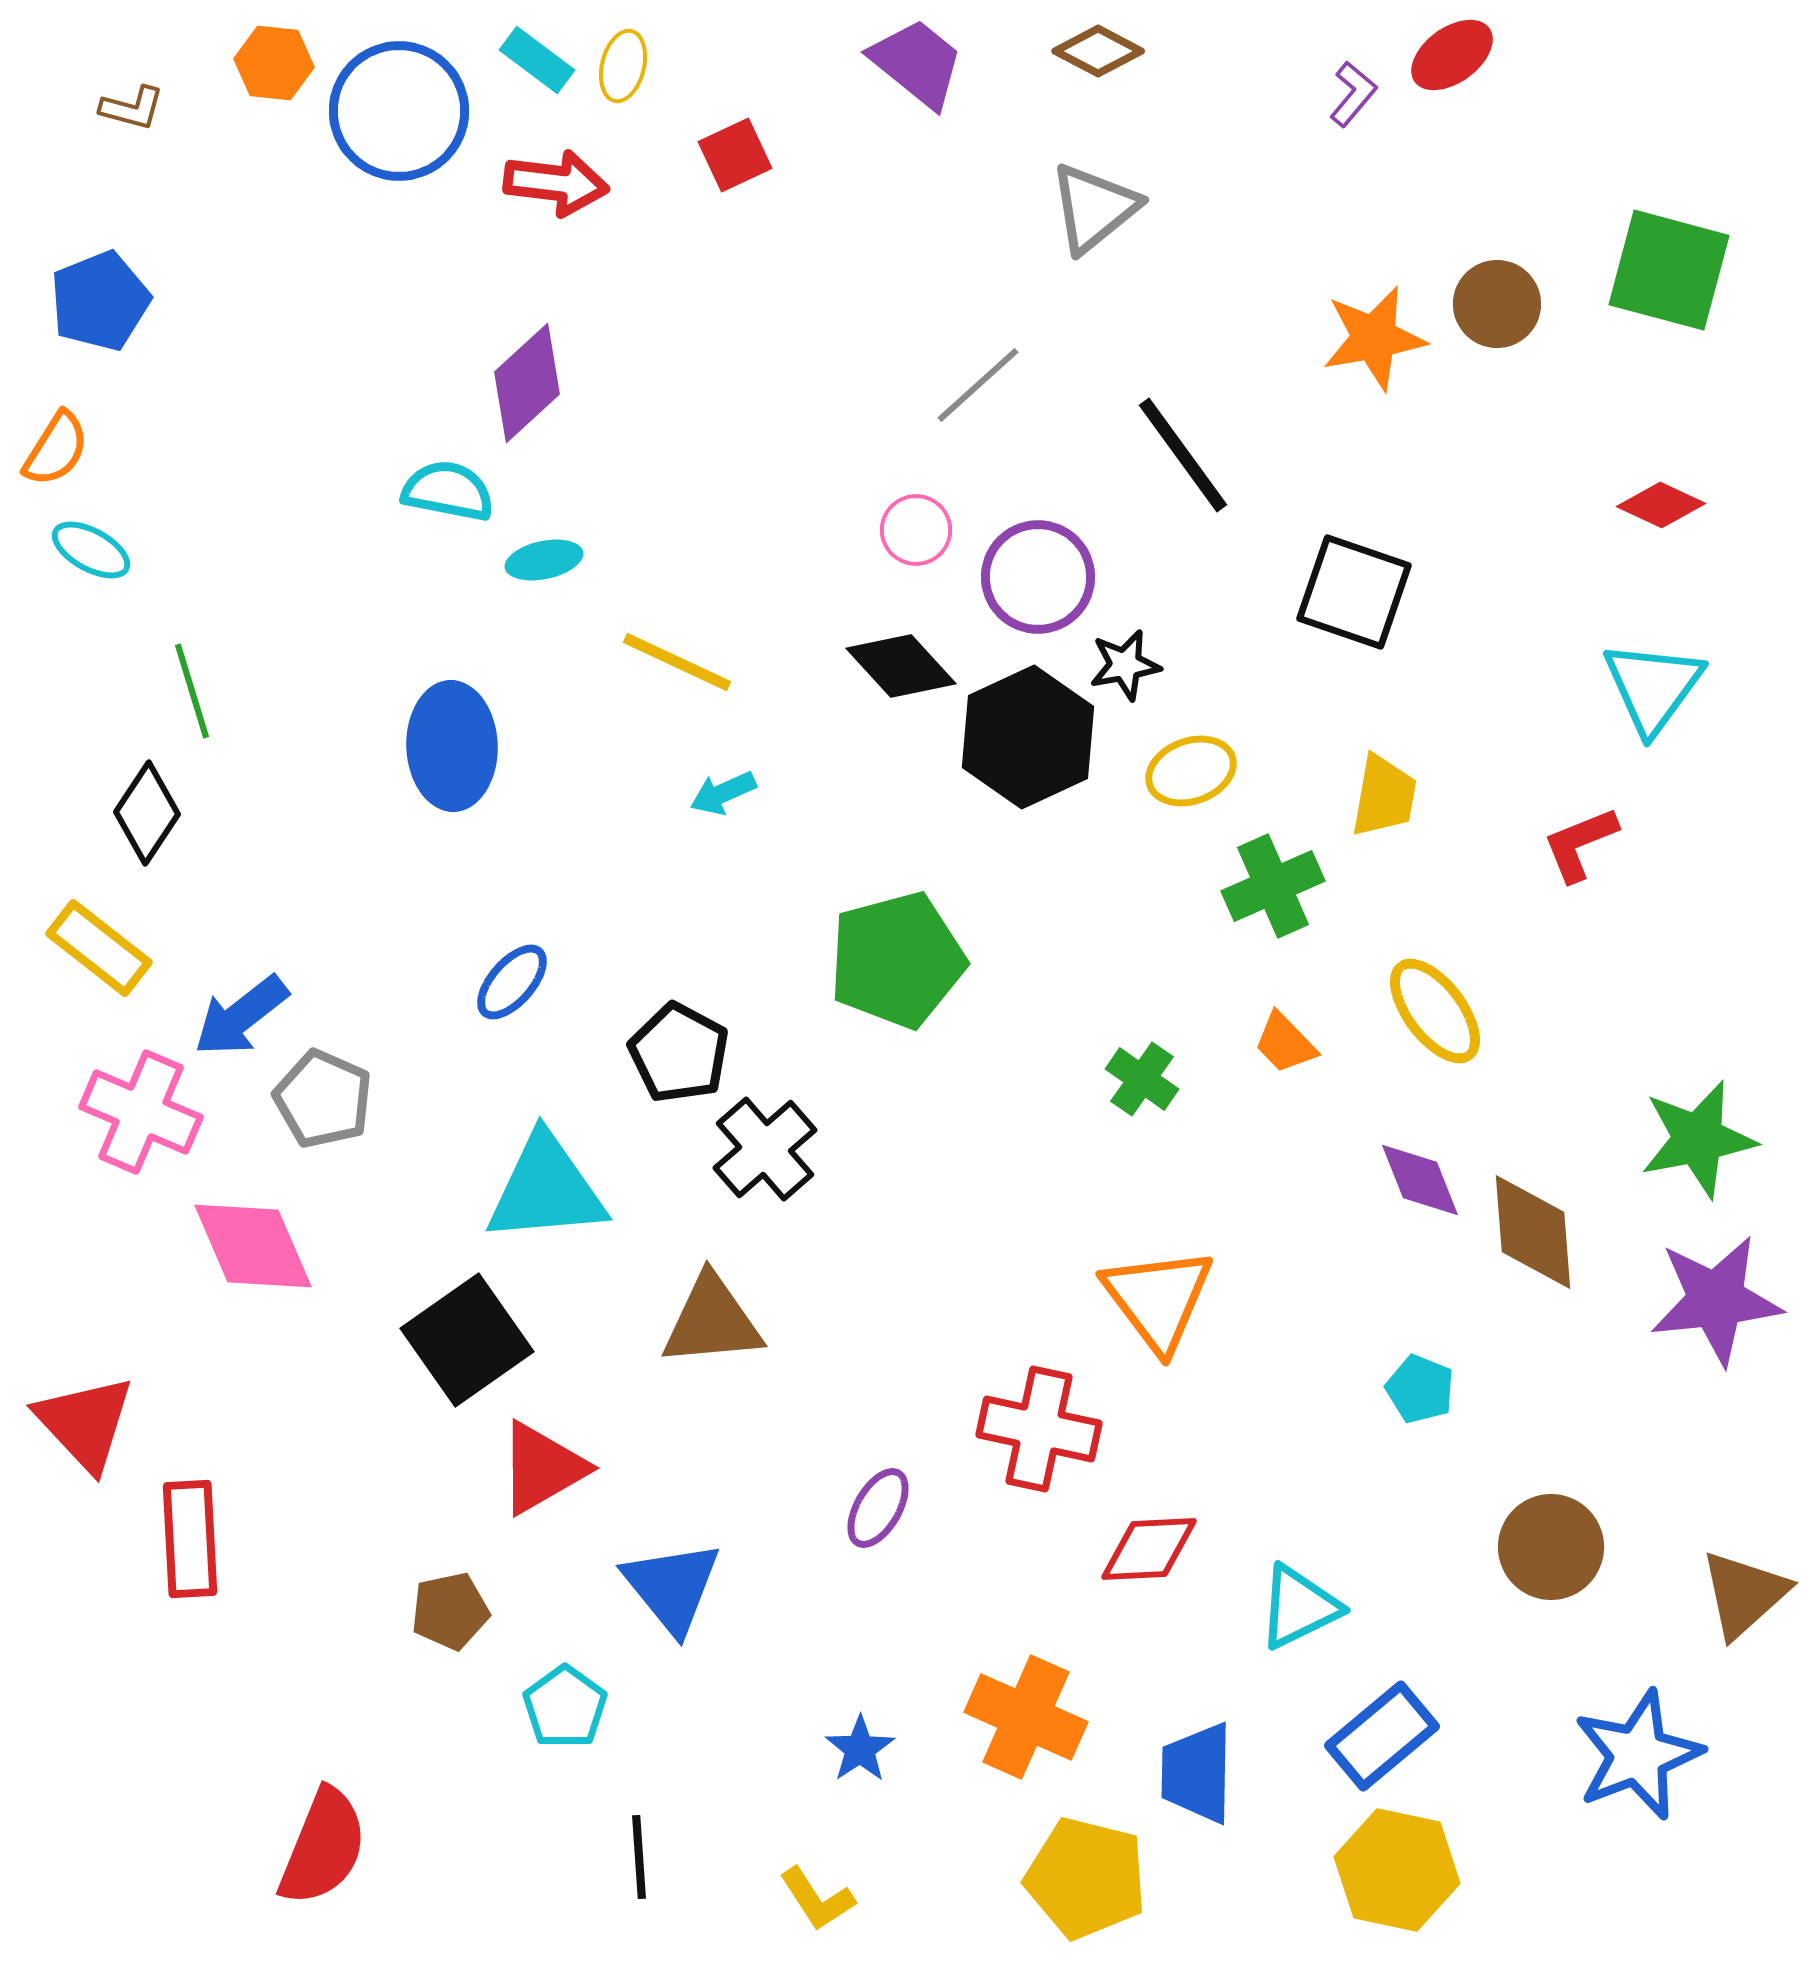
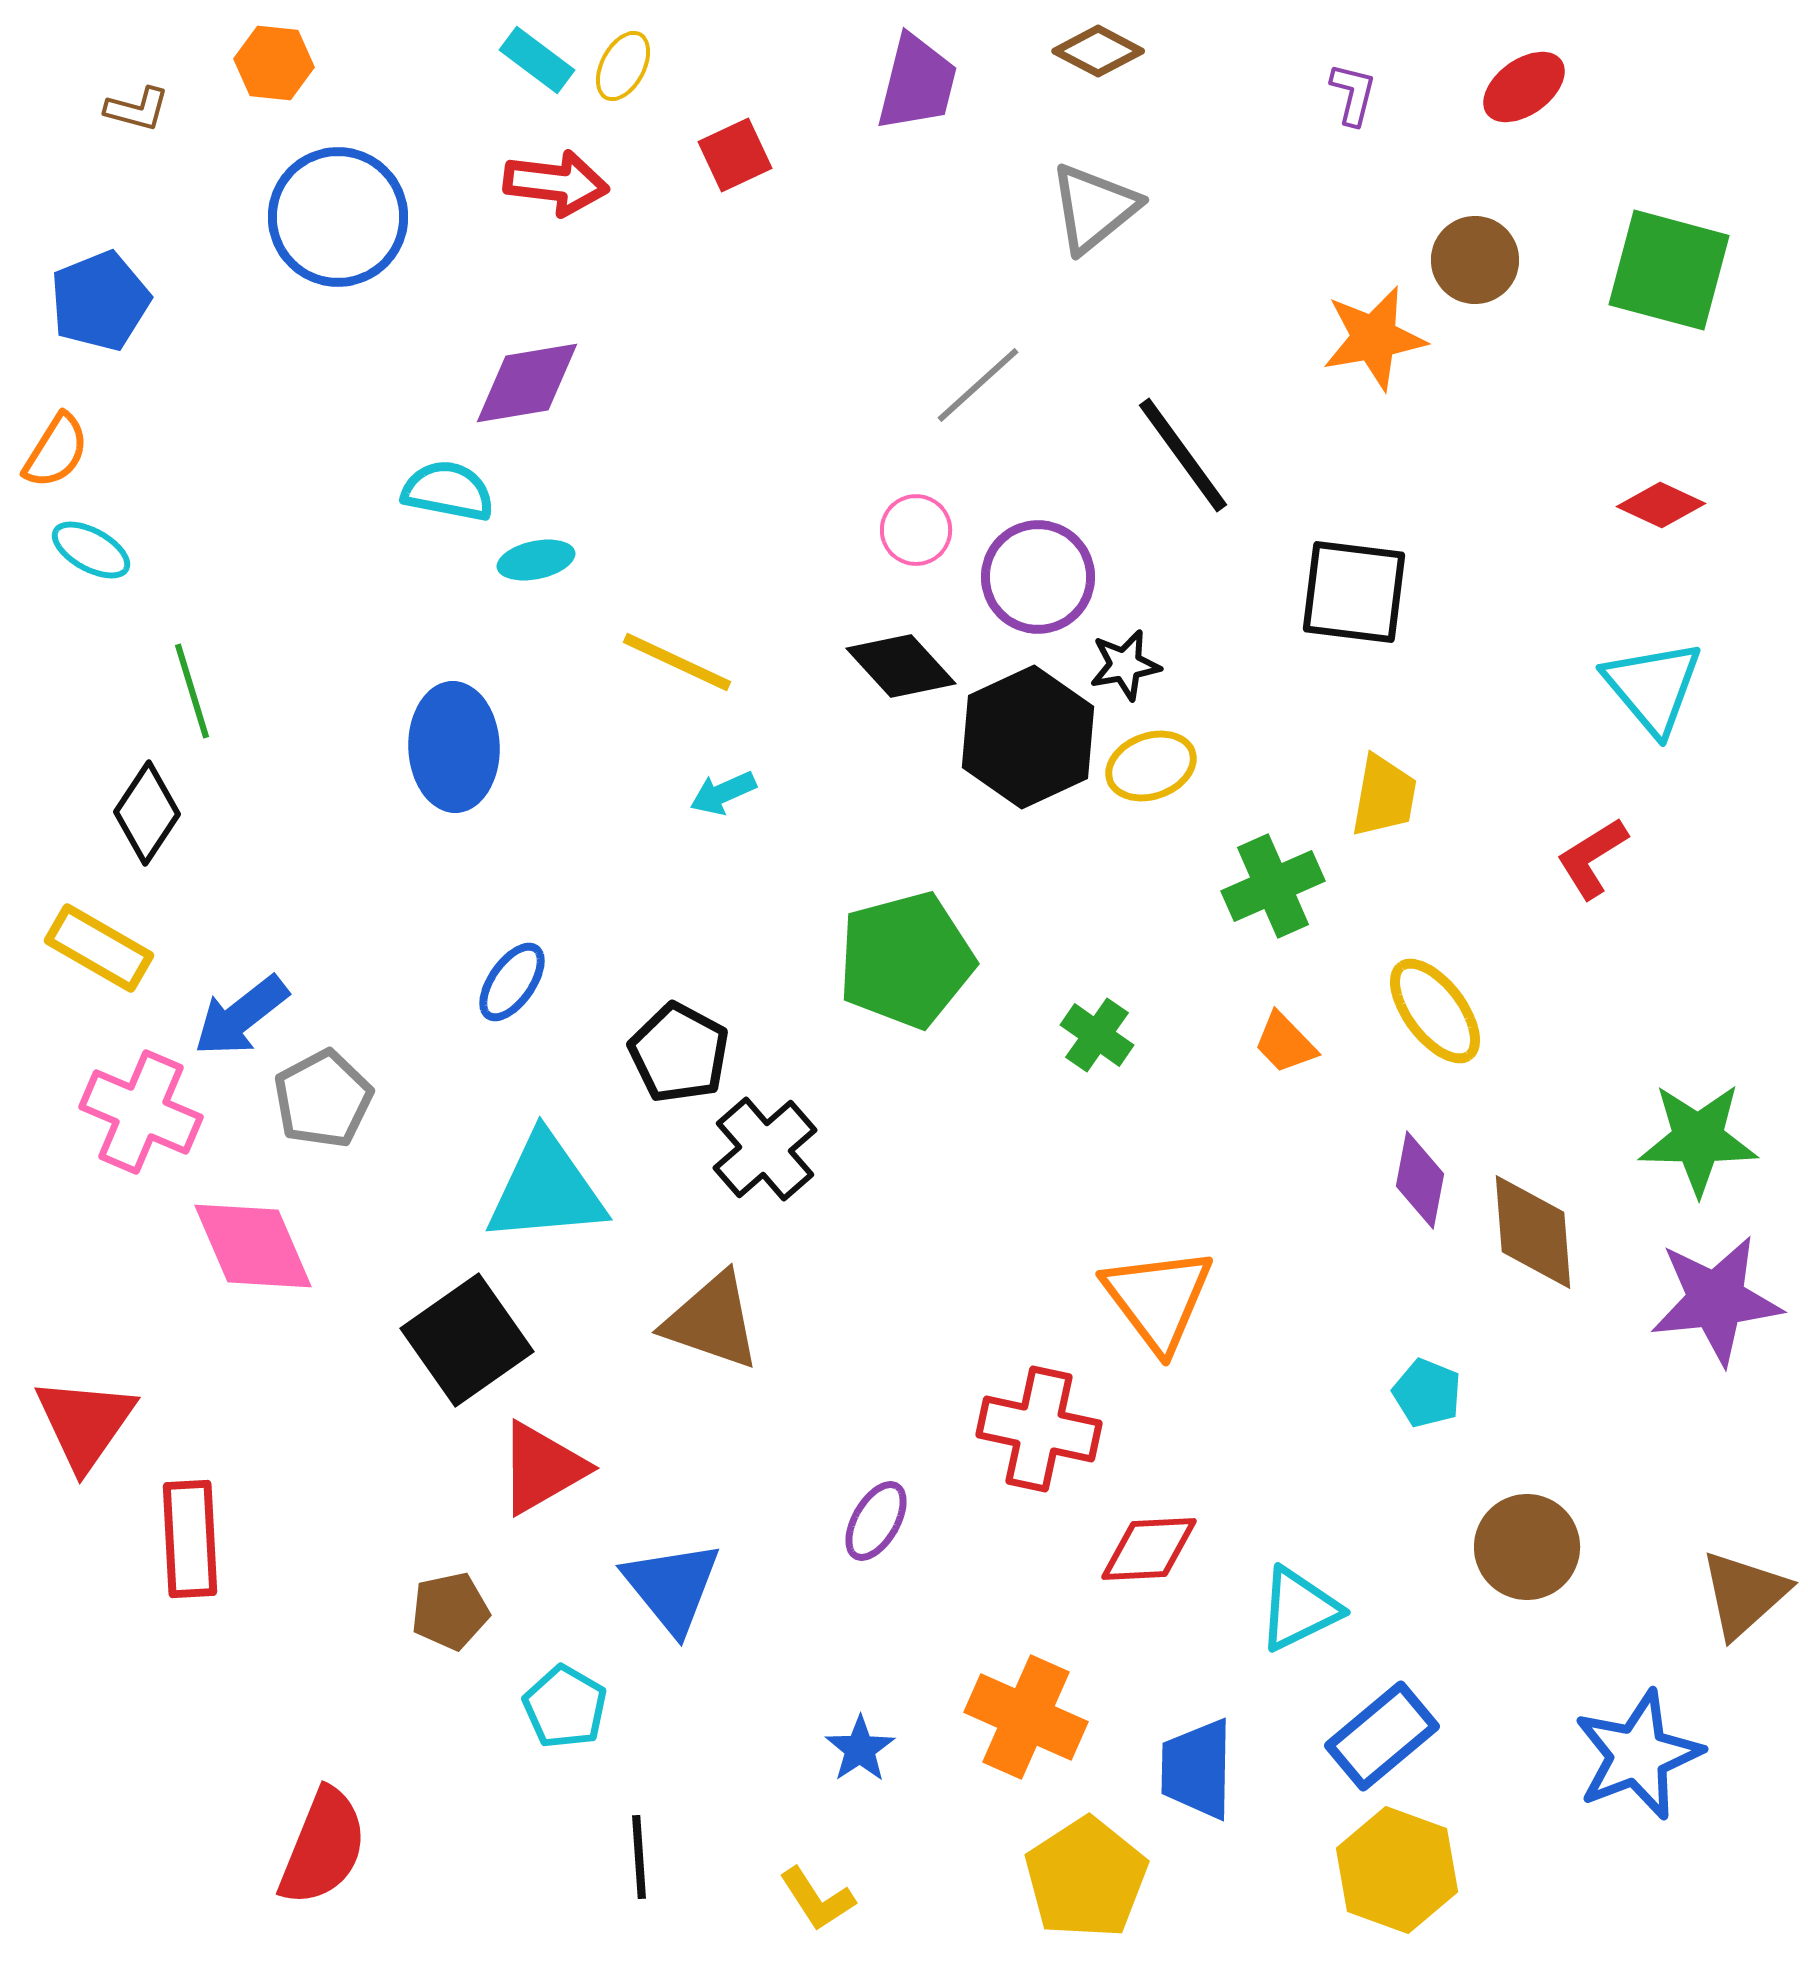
red ellipse at (1452, 55): moved 72 px right, 32 px down
purple trapezoid at (917, 63): moved 20 px down; rotated 65 degrees clockwise
yellow ellipse at (623, 66): rotated 14 degrees clockwise
purple L-shape at (1353, 94): rotated 26 degrees counterclockwise
brown L-shape at (132, 108): moved 5 px right, 1 px down
blue circle at (399, 111): moved 61 px left, 106 px down
brown circle at (1497, 304): moved 22 px left, 44 px up
purple diamond at (527, 383): rotated 33 degrees clockwise
orange semicircle at (56, 449): moved 2 px down
cyan ellipse at (544, 560): moved 8 px left
black square at (1354, 592): rotated 12 degrees counterclockwise
cyan triangle at (1653, 687): rotated 16 degrees counterclockwise
blue ellipse at (452, 746): moved 2 px right, 1 px down
yellow ellipse at (1191, 771): moved 40 px left, 5 px up
red L-shape at (1580, 844): moved 12 px right, 14 px down; rotated 10 degrees counterclockwise
yellow rectangle at (99, 948): rotated 8 degrees counterclockwise
green pentagon at (897, 960): moved 9 px right
blue ellipse at (512, 982): rotated 6 degrees counterclockwise
green cross at (1142, 1079): moved 45 px left, 44 px up
gray pentagon at (323, 1099): rotated 20 degrees clockwise
green star at (1698, 1139): rotated 12 degrees clockwise
purple diamond at (1420, 1180): rotated 32 degrees clockwise
brown triangle at (712, 1321): rotated 24 degrees clockwise
cyan pentagon at (1420, 1389): moved 7 px right, 4 px down
red triangle at (85, 1423): rotated 18 degrees clockwise
purple ellipse at (878, 1508): moved 2 px left, 13 px down
brown circle at (1551, 1547): moved 24 px left
cyan triangle at (1299, 1607): moved 2 px down
cyan pentagon at (565, 1707): rotated 6 degrees counterclockwise
blue trapezoid at (1197, 1773): moved 4 px up
yellow hexagon at (1397, 1870): rotated 8 degrees clockwise
yellow pentagon at (1086, 1878): rotated 25 degrees clockwise
